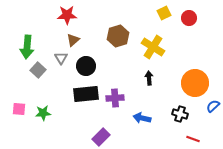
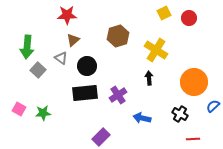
yellow cross: moved 3 px right, 3 px down
gray triangle: rotated 24 degrees counterclockwise
black circle: moved 1 px right
orange circle: moved 1 px left, 1 px up
black rectangle: moved 1 px left, 1 px up
purple cross: moved 3 px right, 3 px up; rotated 30 degrees counterclockwise
pink square: rotated 24 degrees clockwise
black cross: rotated 14 degrees clockwise
red line: rotated 24 degrees counterclockwise
